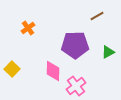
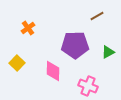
yellow square: moved 5 px right, 6 px up
pink cross: moved 12 px right; rotated 30 degrees counterclockwise
